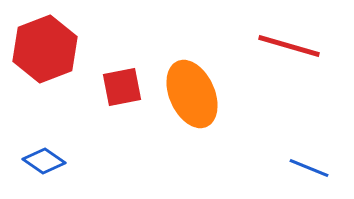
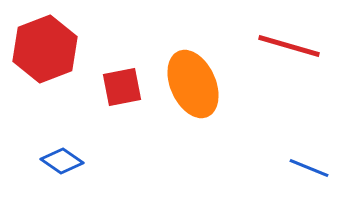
orange ellipse: moved 1 px right, 10 px up
blue diamond: moved 18 px right
